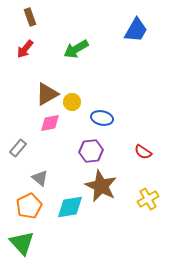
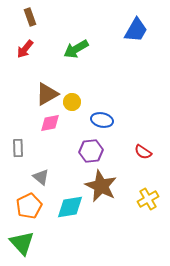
blue ellipse: moved 2 px down
gray rectangle: rotated 42 degrees counterclockwise
gray triangle: moved 1 px right, 1 px up
